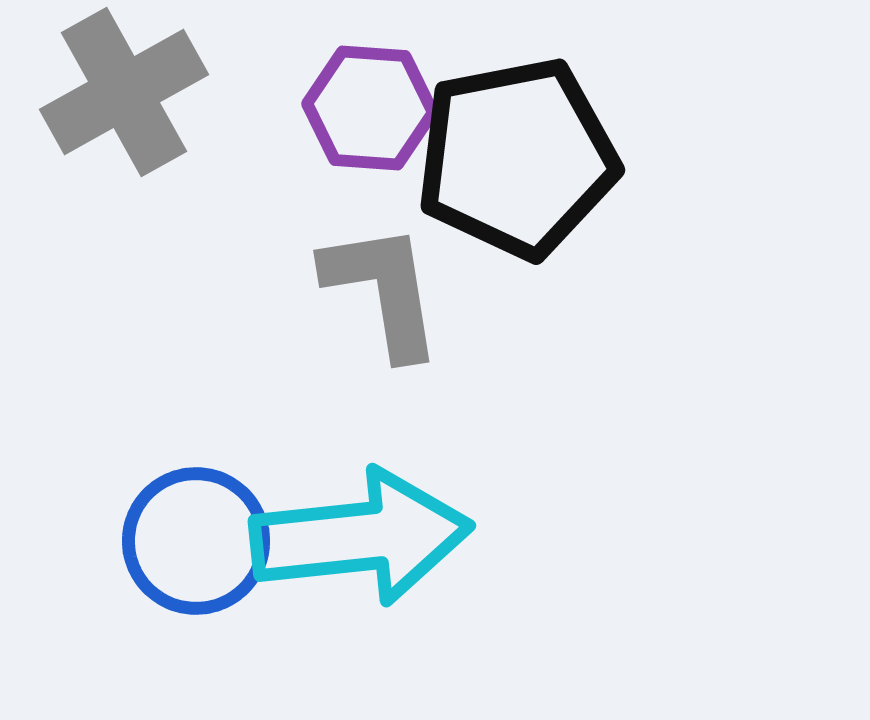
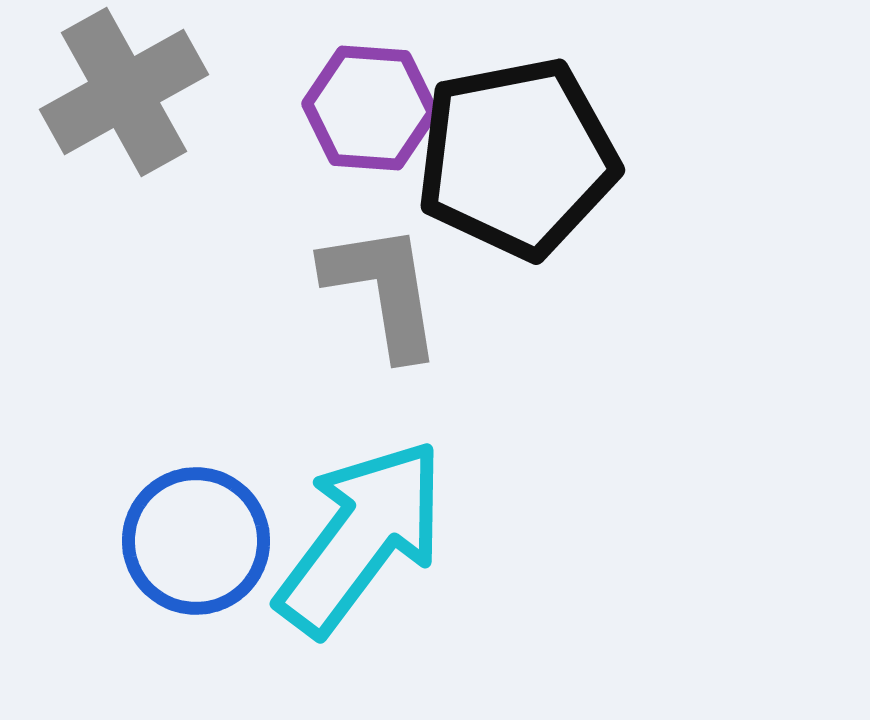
cyan arrow: rotated 47 degrees counterclockwise
